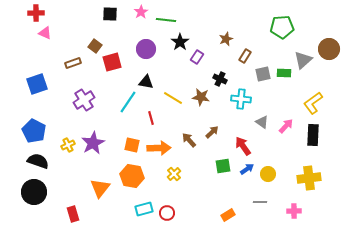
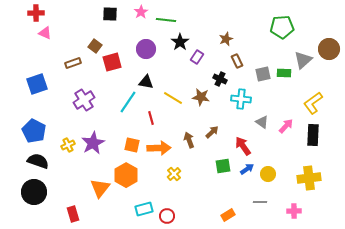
brown rectangle at (245, 56): moved 8 px left, 5 px down; rotated 56 degrees counterclockwise
brown arrow at (189, 140): rotated 21 degrees clockwise
orange hexagon at (132, 176): moved 6 px left, 1 px up; rotated 20 degrees clockwise
red circle at (167, 213): moved 3 px down
